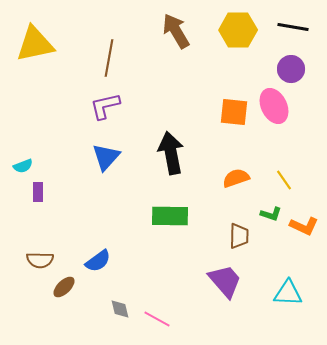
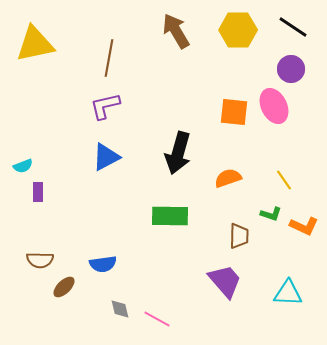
black line: rotated 24 degrees clockwise
black arrow: moved 7 px right; rotated 153 degrees counterclockwise
blue triangle: rotated 20 degrees clockwise
orange semicircle: moved 8 px left
blue semicircle: moved 5 px right, 3 px down; rotated 28 degrees clockwise
